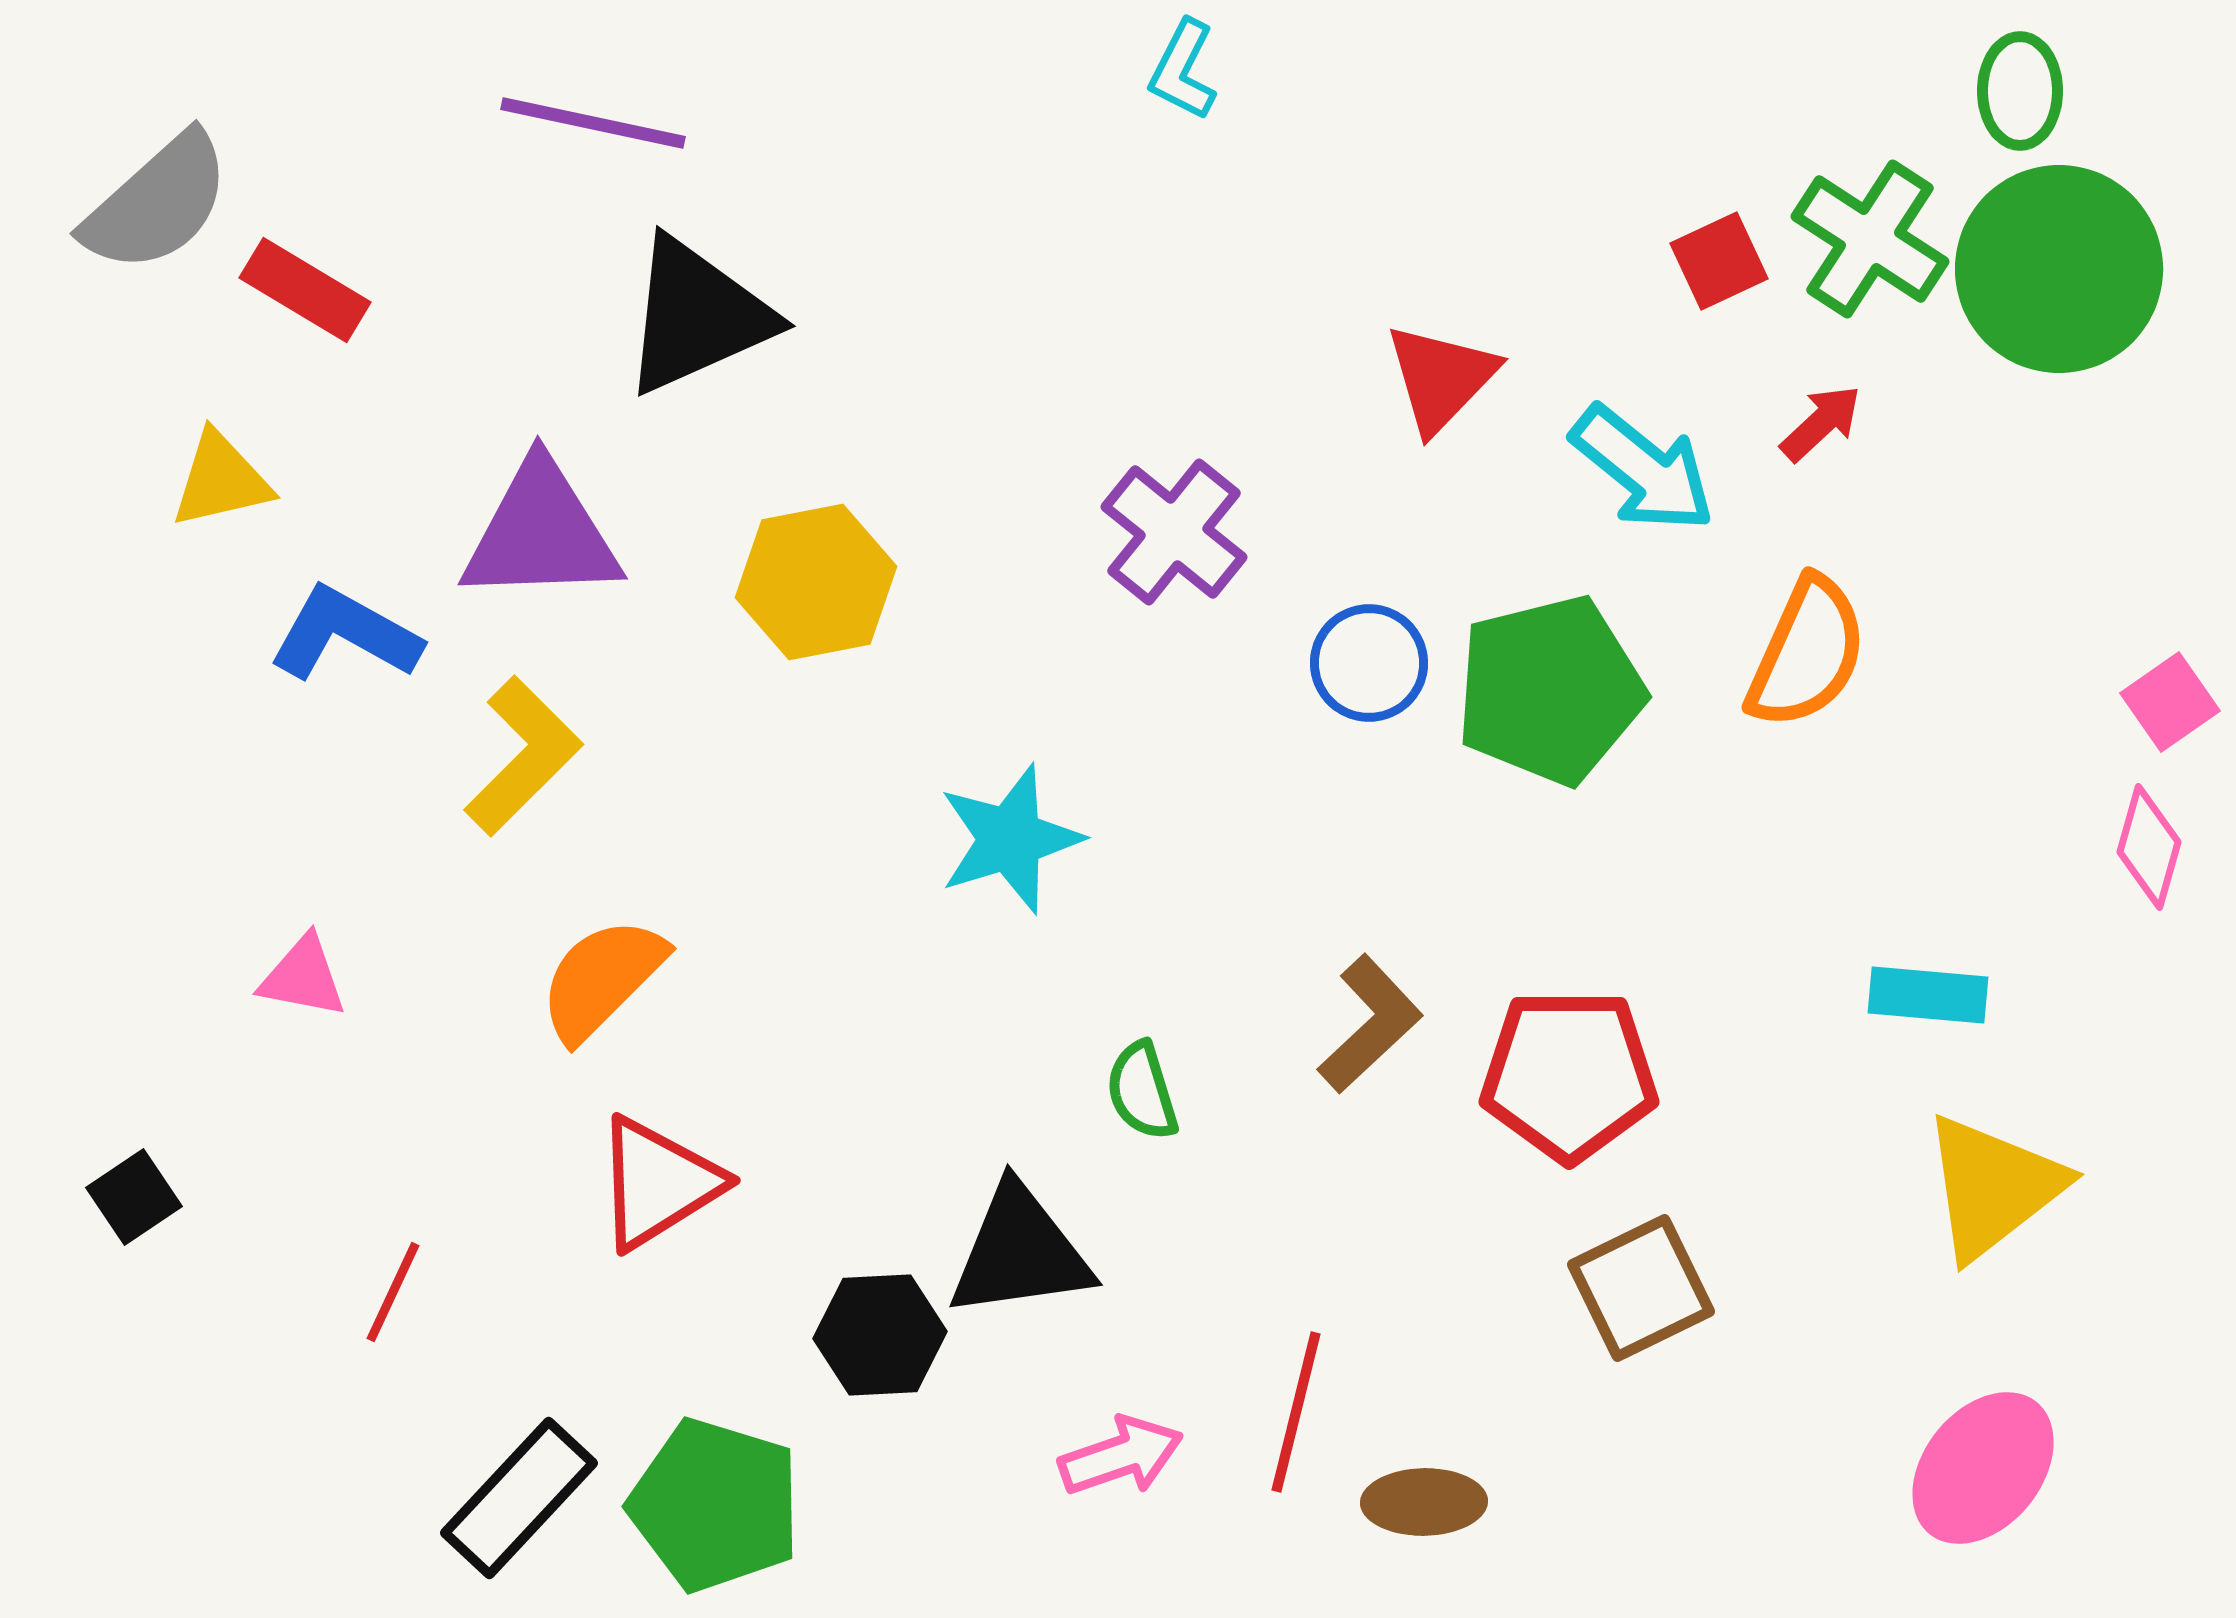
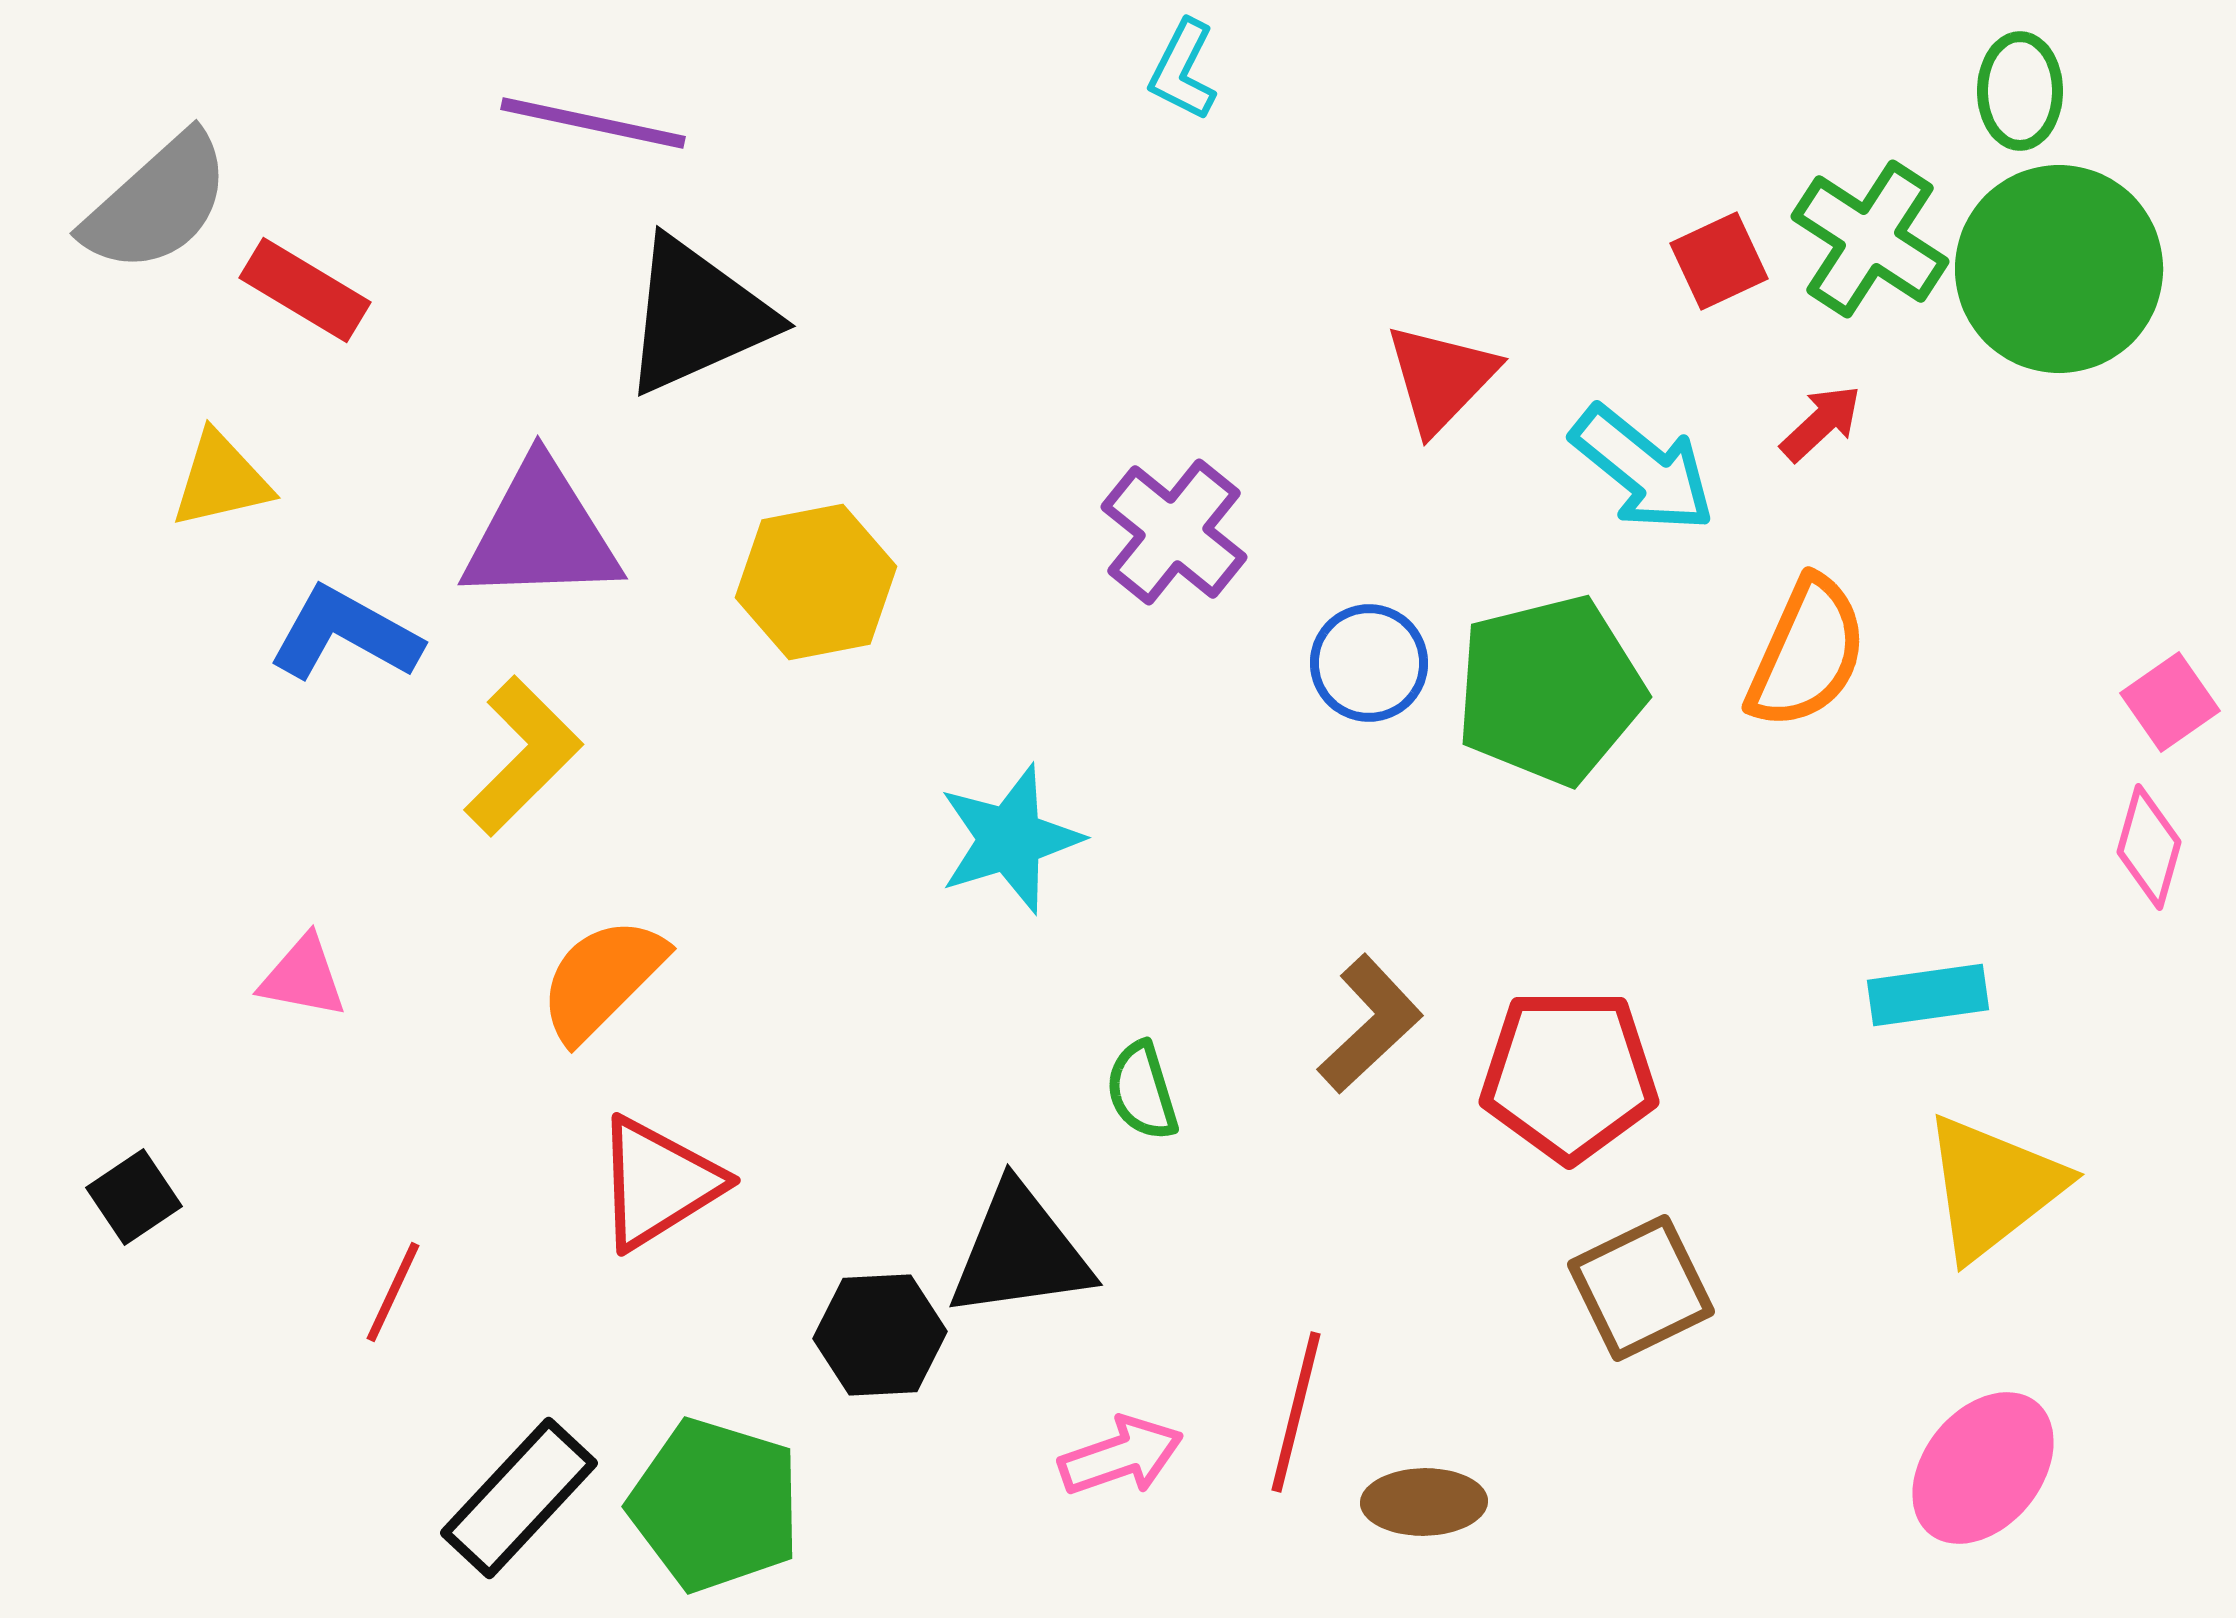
cyan rectangle at (1928, 995): rotated 13 degrees counterclockwise
